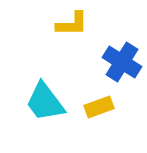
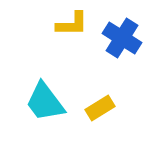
blue cross: moved 24 px up
yellow rectangle: moved 1 px right, 1 px down; rotated 12 degrees counterclockwise
